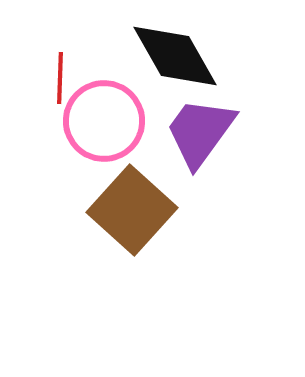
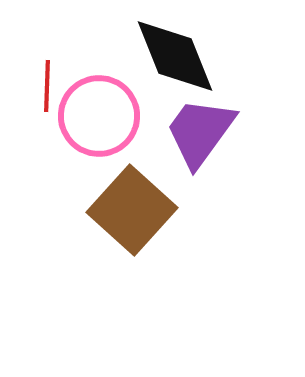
black diamond: rotated 8 degrees clockwise
red line: moved 13 px left, 8 px down
pink circle: moved 5 px left, 5 px up
